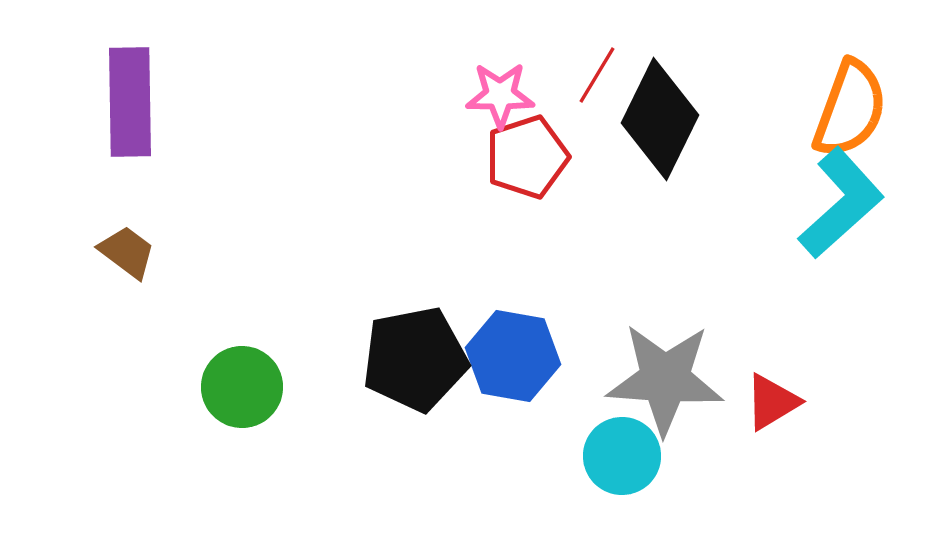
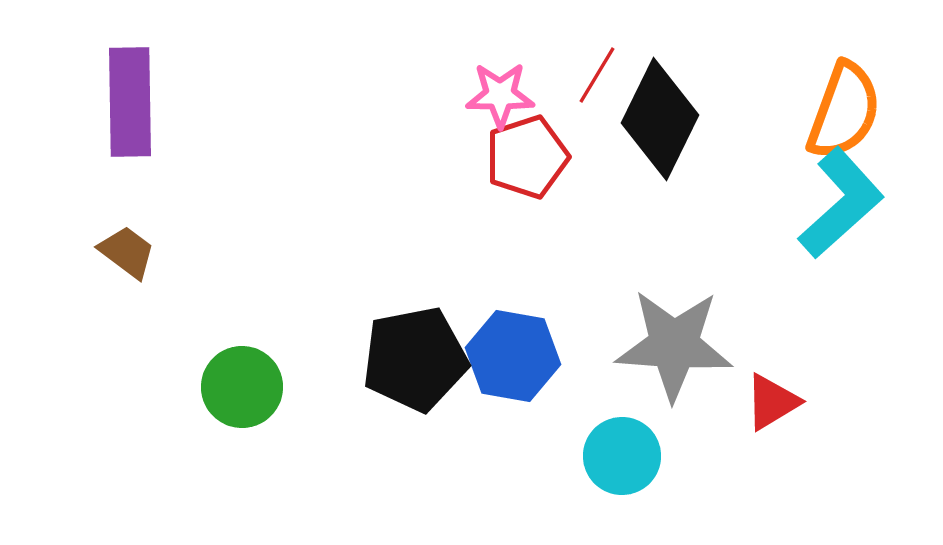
orange semicircle: moved 6 px left, 2 px down
gray star: moved 9 px right, 34 px up
